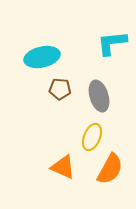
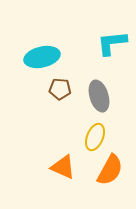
yellow ellipse: moved 3 px right
orange semicircle: moved 1 px down
